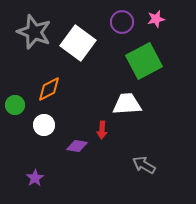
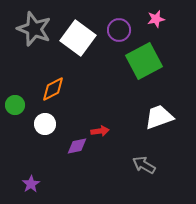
purple circle: moved 3 px left, 8 px down
gray star: moved 3 px up
white square: moved 5 px up
orange diamond: moved 4 px right
white trapezoid: moved 32 px right, 13 px down; rotated 16 degrees counterclockwise
white circle: moved 1 px right, 1 px up
red arrow: moved 2 px left, 1 px down; rotated 102 degrees counterclockwise
purple diamond: rotated 20 degrees counterclockwise
purple star: moved 4 px left, 6 px down
